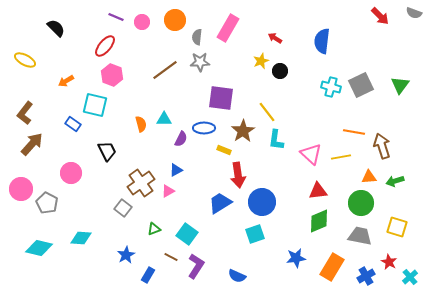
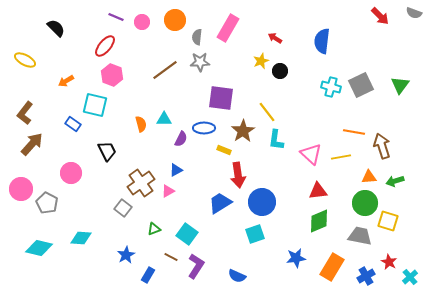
green circle at (361, 203): moved 4 px right
yellow square at (397, 227): moved 9 px left, 6 px up
